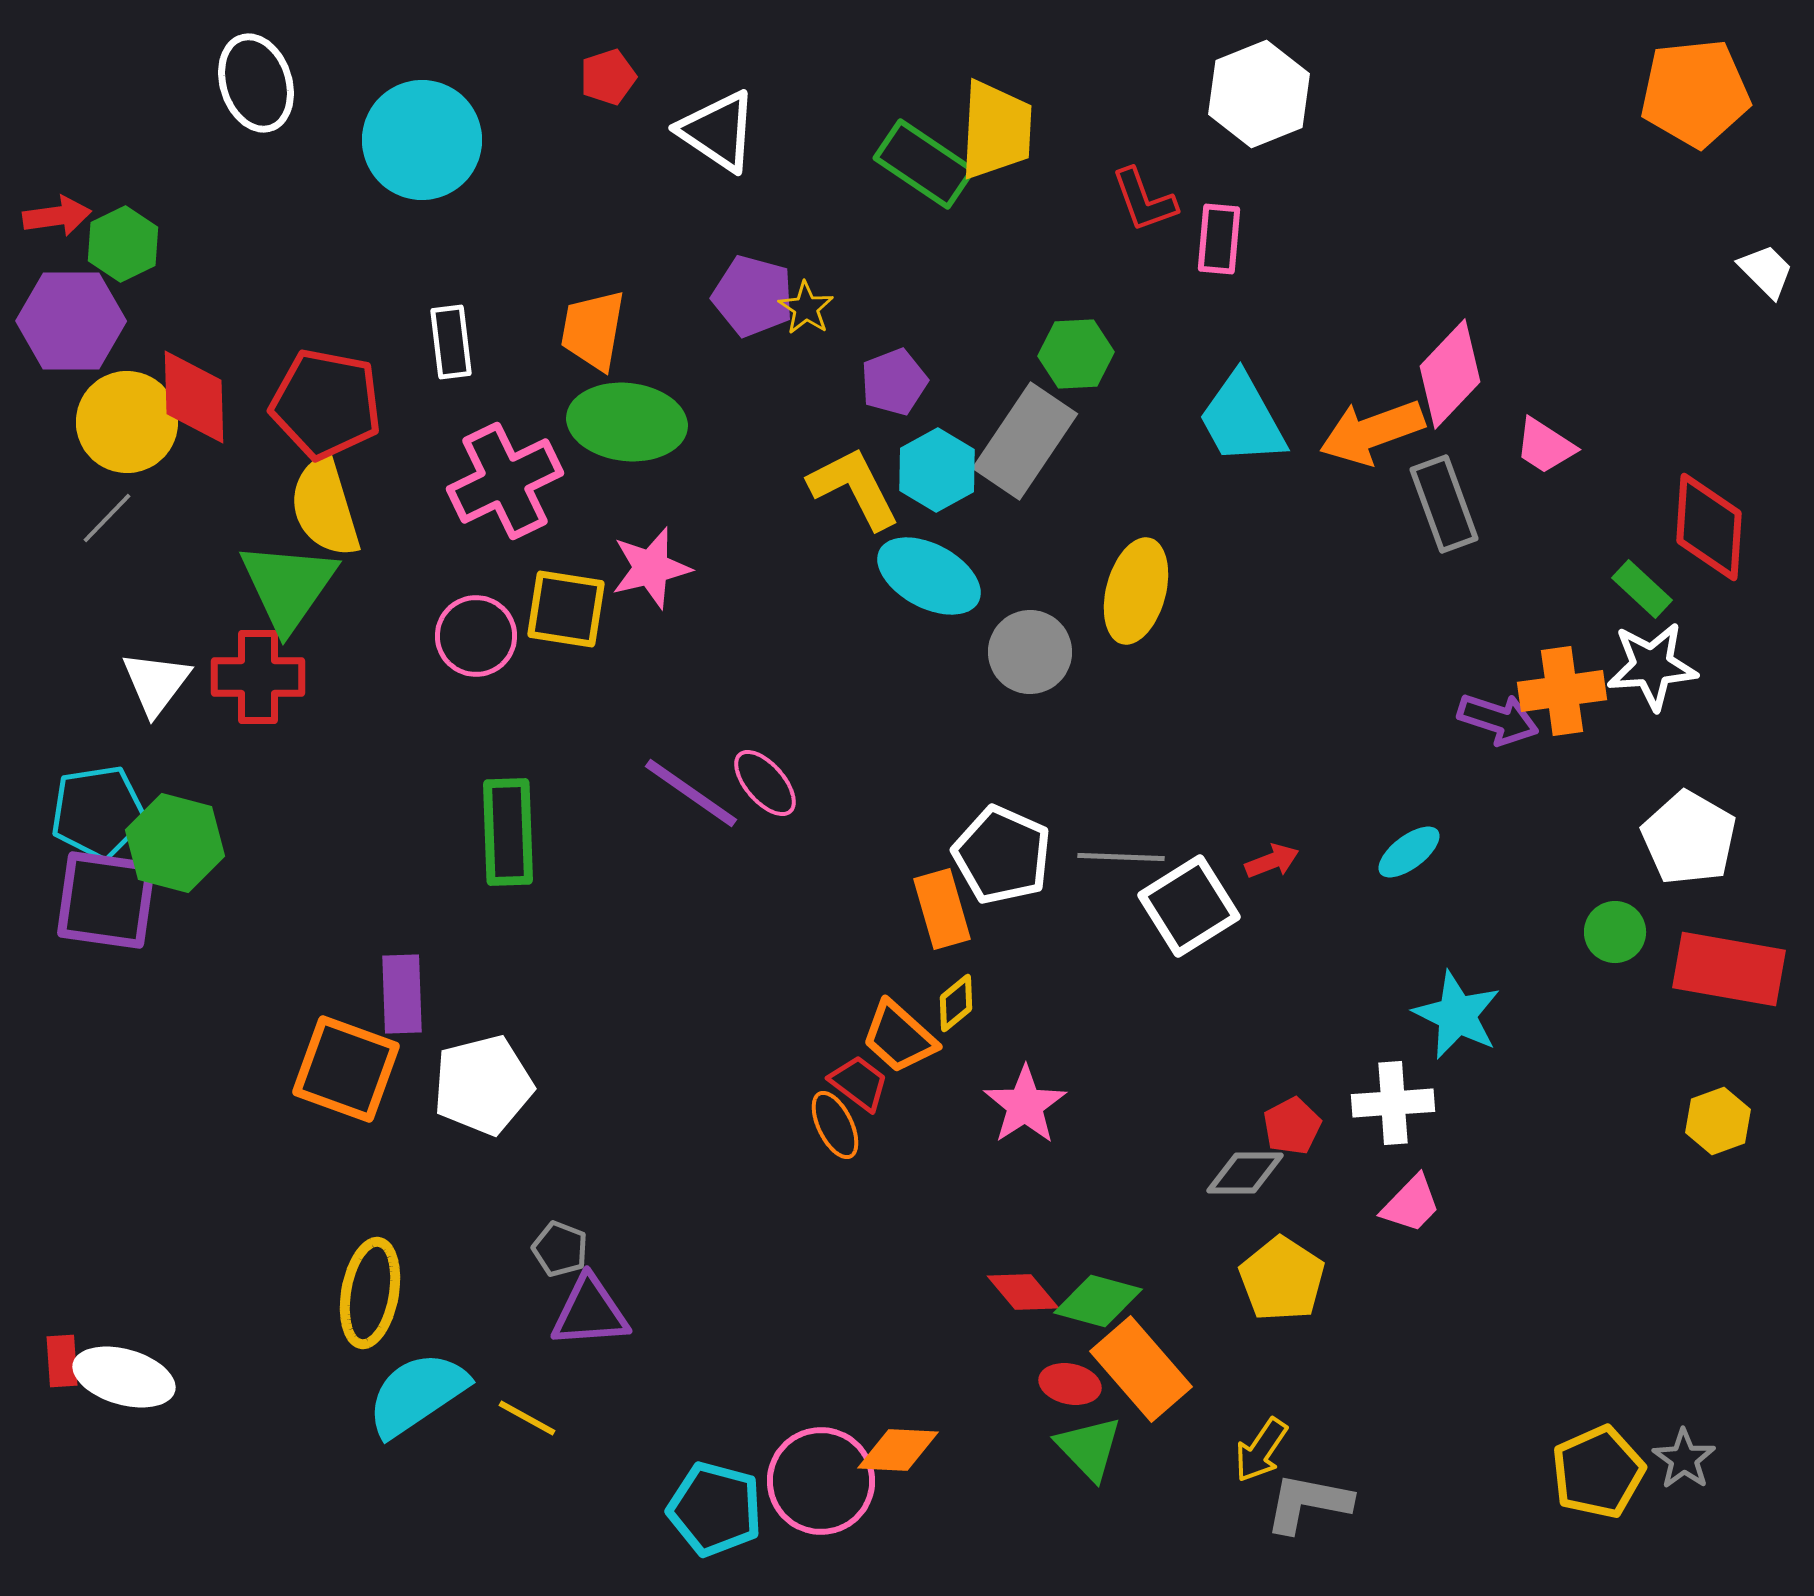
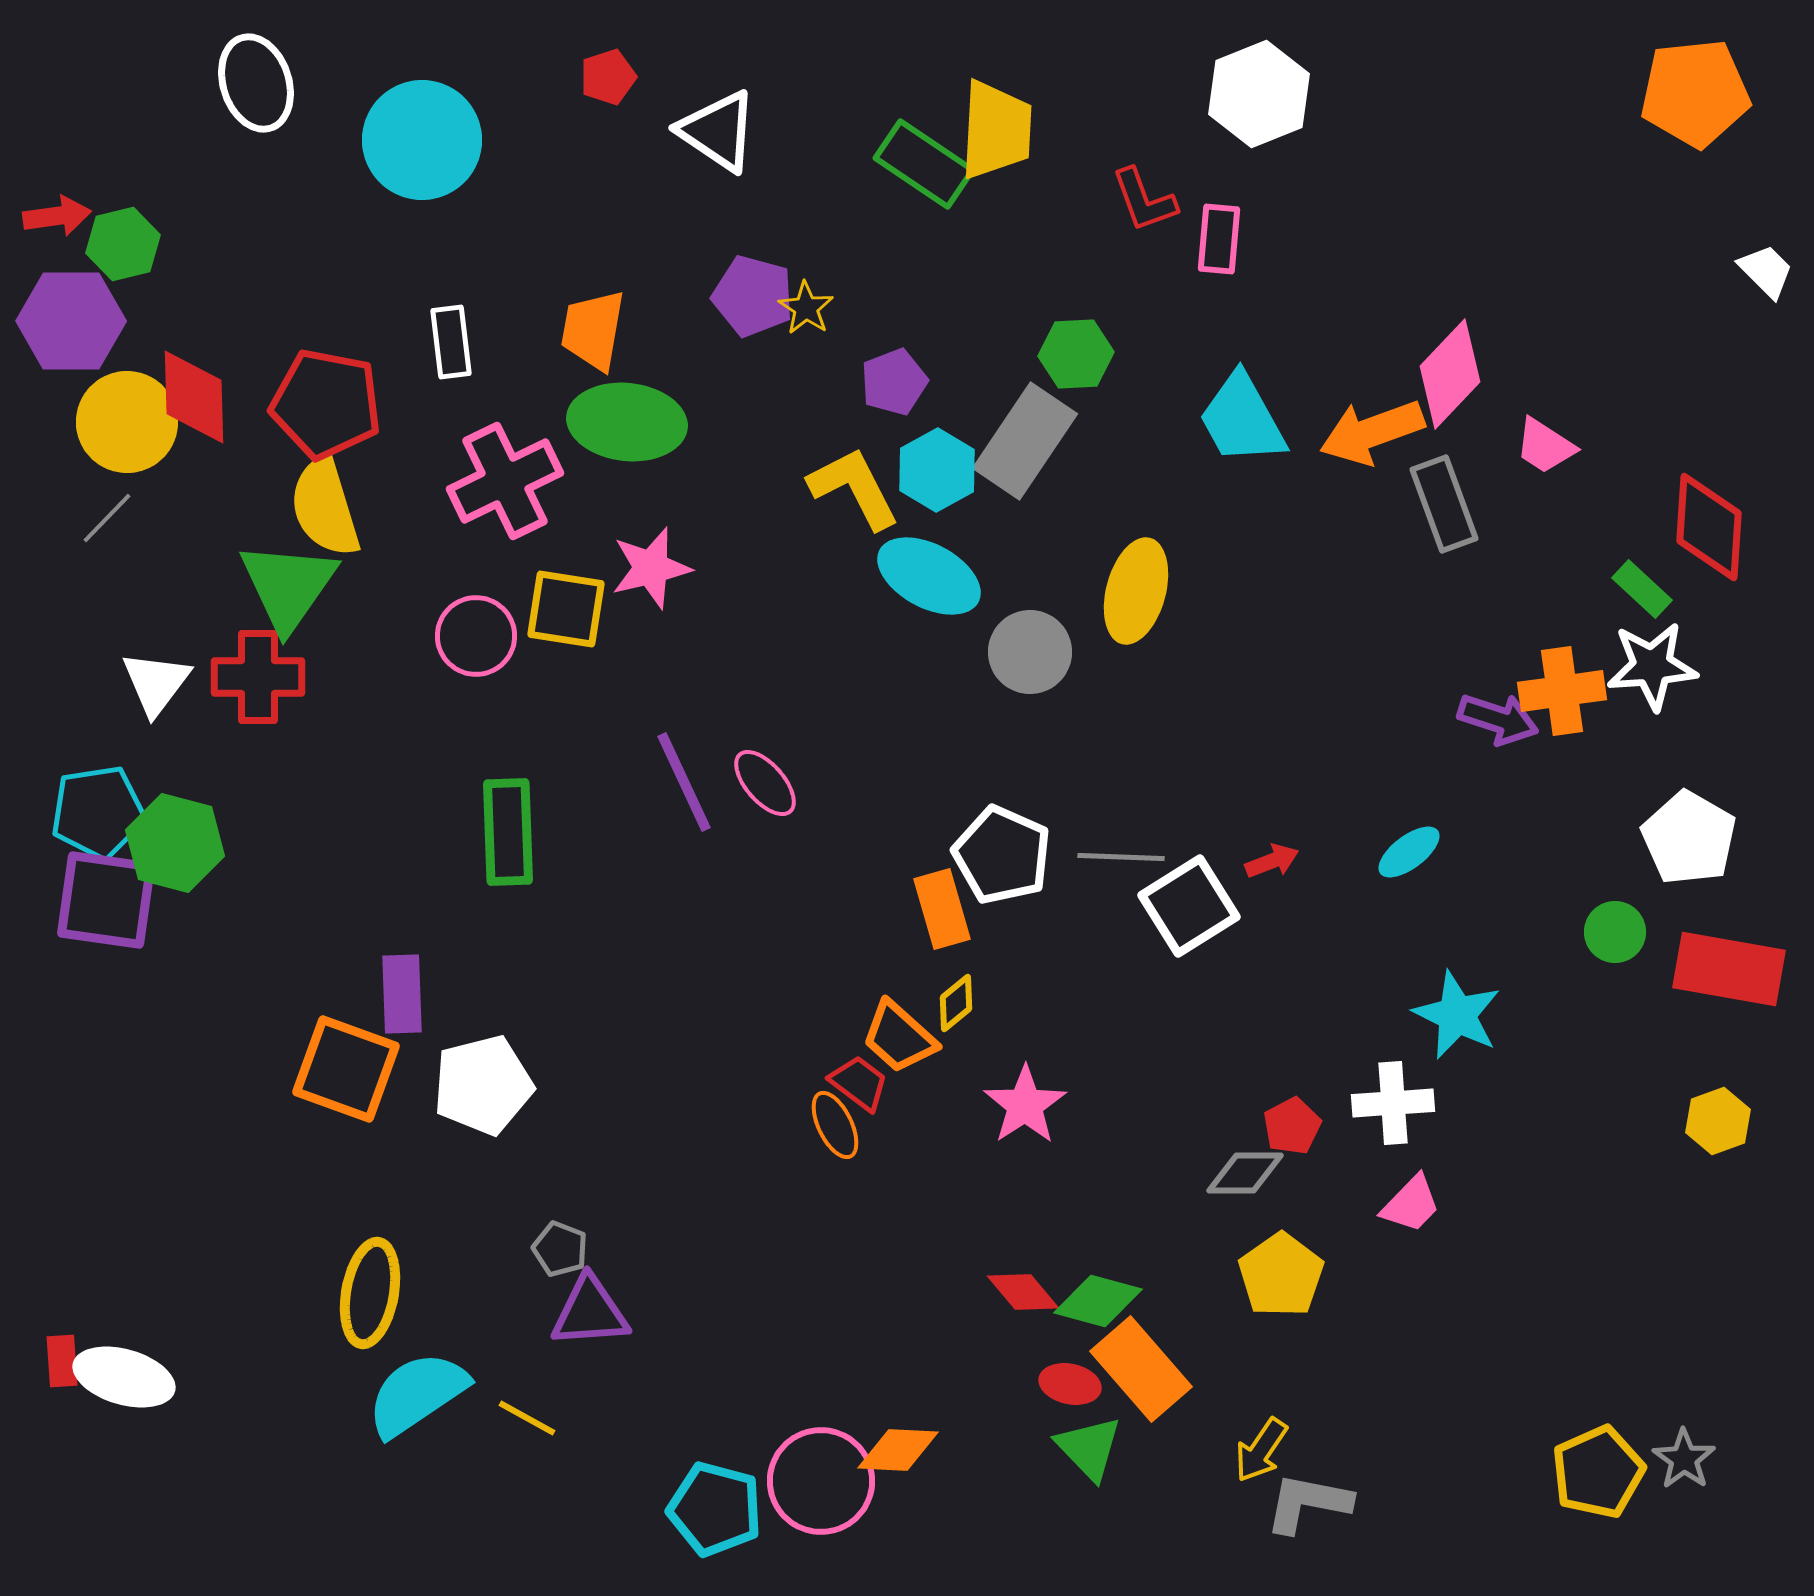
green hexagon at (123, 244): rotated 12 degrees clockwise
purple line at (691, 793): moved 7 px left, 11 px up; rotated 30 degrees clockwise
yellow pentagon at (1282, 1279): moved 1 px left, 4 px up; rotated 4 degrees clockwise
